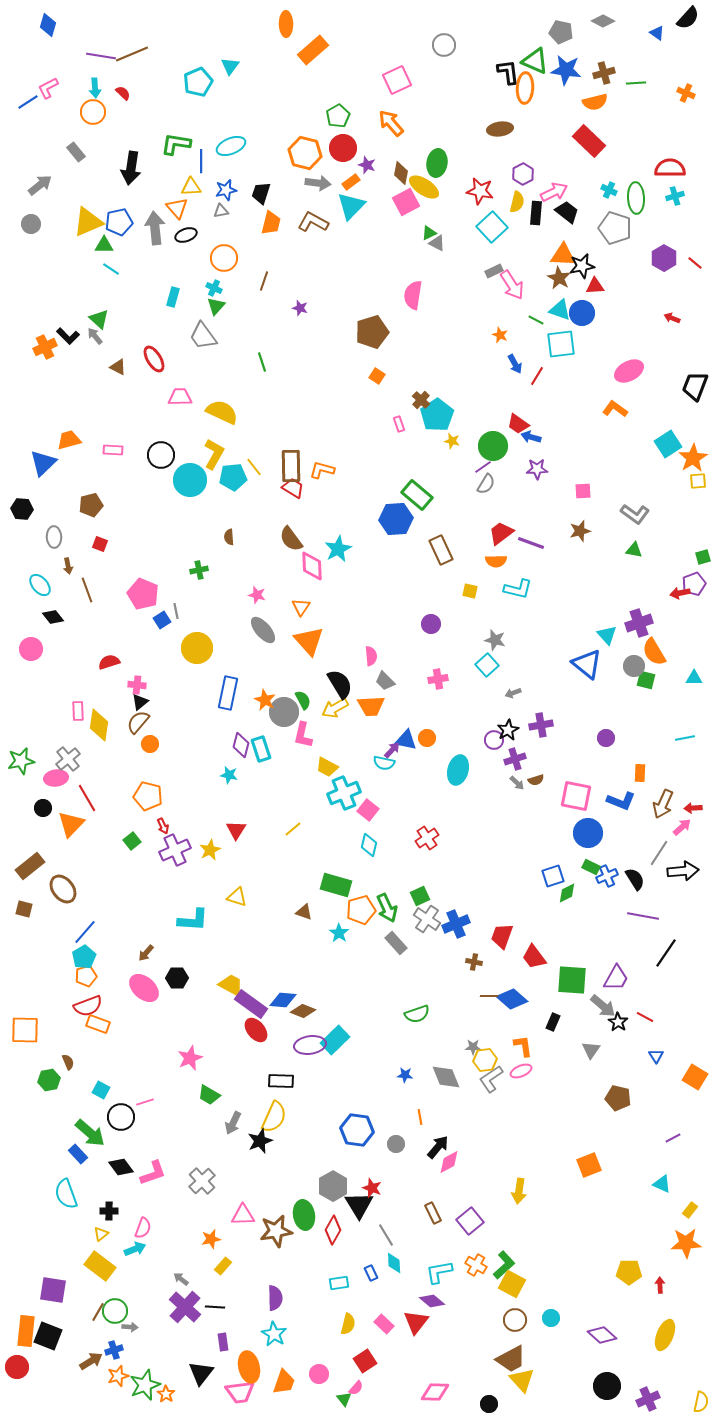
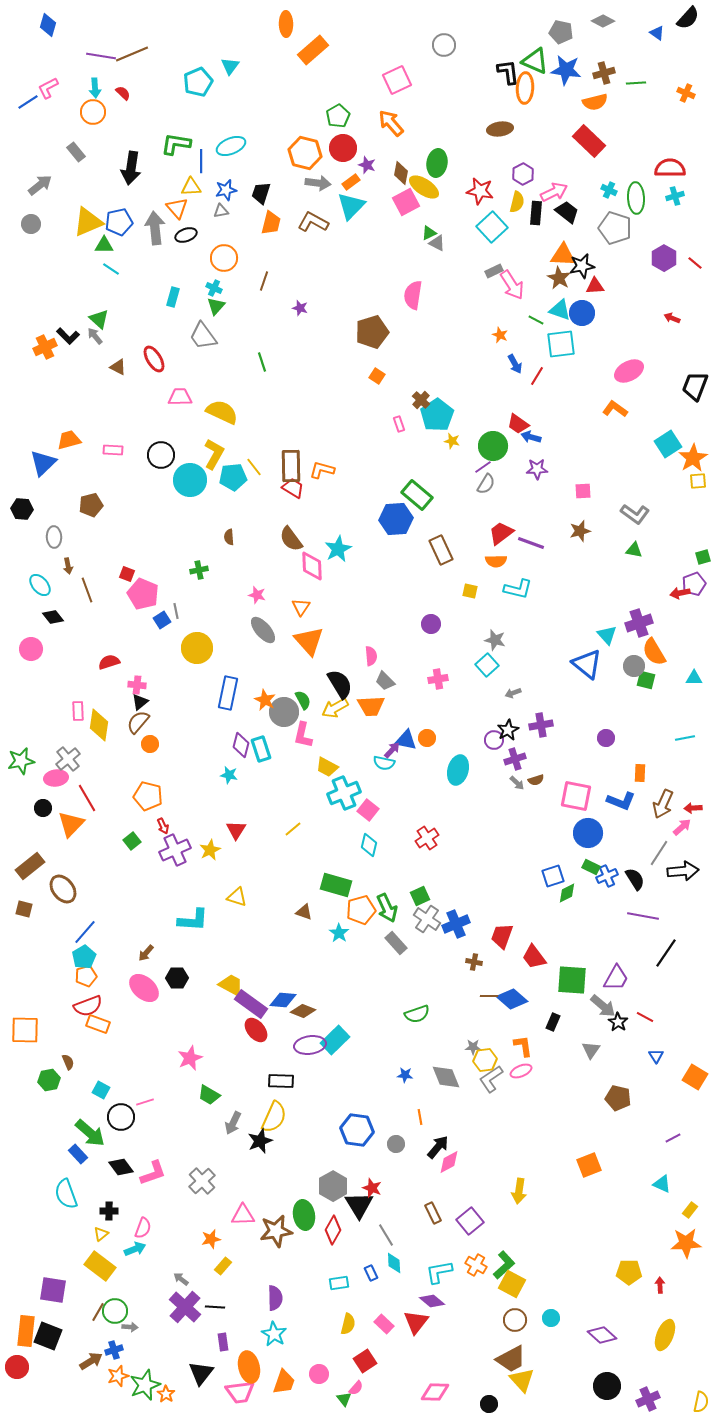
red square at (100, 544): moved 27 px right, 30 px down
